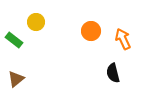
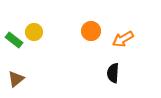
yellow circle: moved 2 px left, 10 px down
orange arrow: rotated 95 degrees counterclockwise
black semicircle: rotated 18 degrees clockwise
